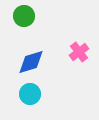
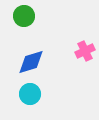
pink cross: moved 6 px right, 1 px up; rotated 12 degrees clockwise
